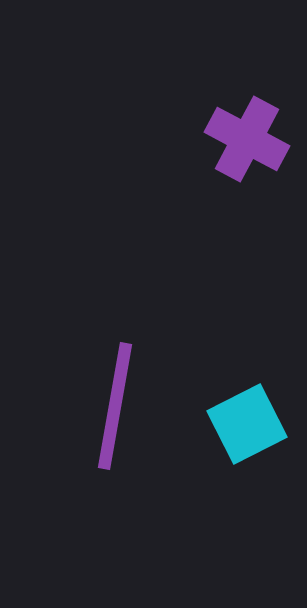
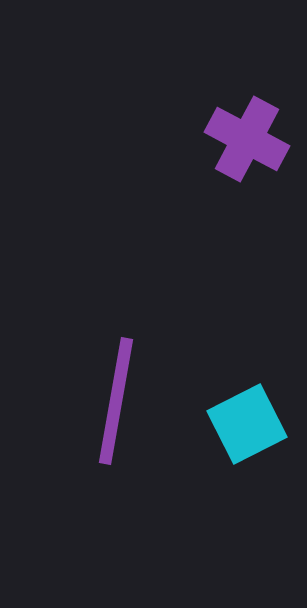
purple line: moved 1 px right, 5 px up
